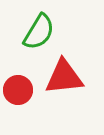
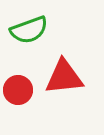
green semicircle: moved 10 px left, 2 px up; rotated 39 degrees clockwise
